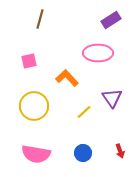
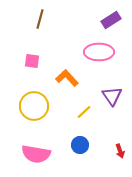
pink ellipse: moved 1 px right, 1 px up
pink square: moved 3 px right; rotated 21 degrees clockwise
purple triangle: moved 2 px up
blue circle: moved 3 px left, 8 px up
